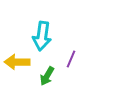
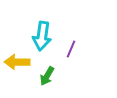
purple line: moved 10 px up
